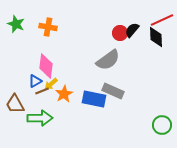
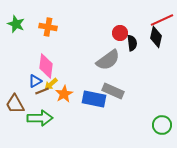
black semicircle: moved 13 px down; rotated 133 degrees clockwise
black diamond: rotated 15 degrees clockwise
